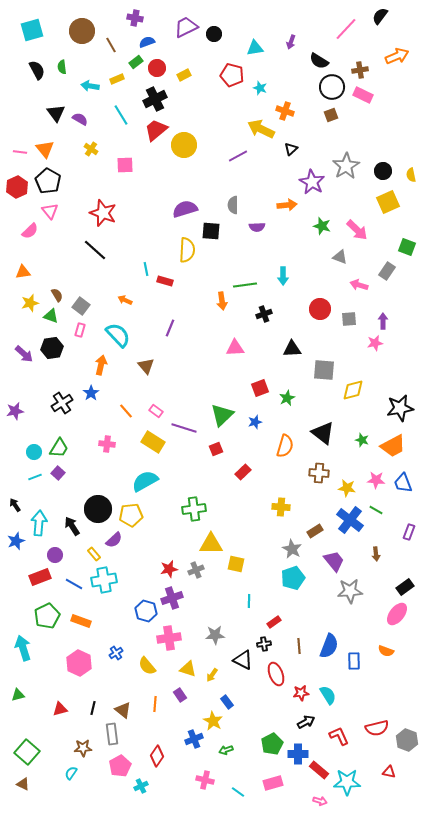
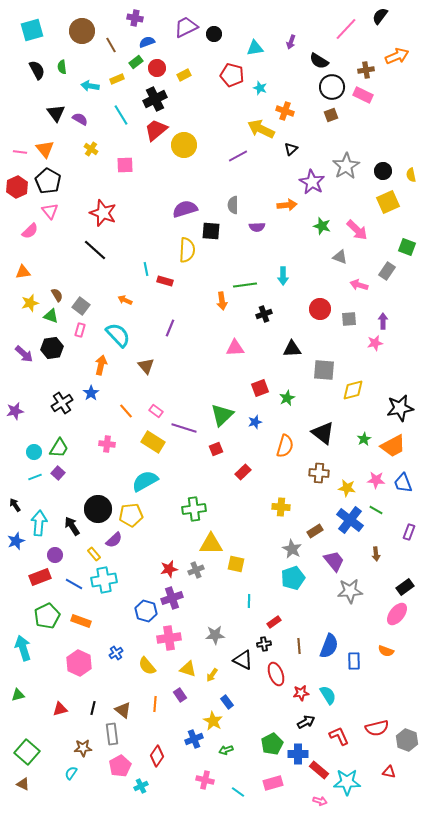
brown cross at (360, 70): moved 6 px right
green star at (362, 440): moved 2 px right, 1 px up; rotated 24 degrees clockwise
